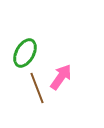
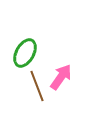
brown line: moved 2 px up
